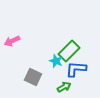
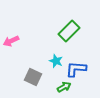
pink arrow: moved 1 px left
green rectangle: moved 20 px up
